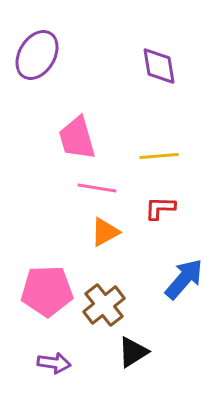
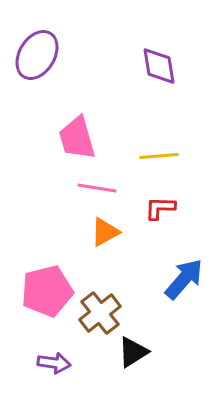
pink pentagon: rotated 12 degrees counterclockwise
brown cross: moved 4 px left, 8 px down
